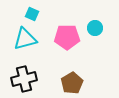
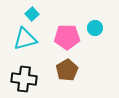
cyan square: rotated 24 degrees clockwise
black cross: rotated 20 degrees clockwise
brown pentagon: moved 5 px left, 13 px up
